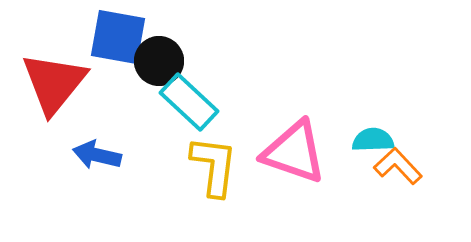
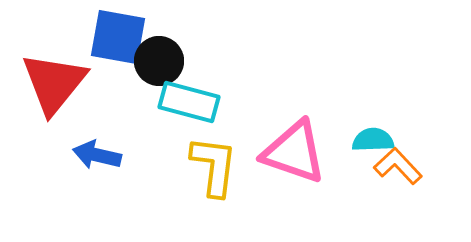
cyan rectangle: rotated 28 degrees counterclockwise
